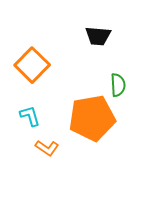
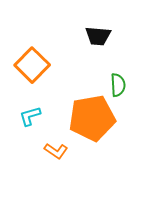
cyan L-shape: rotated 90 degrees counterclockwise
orange L-shape: moved 9 px right, 3 px down
